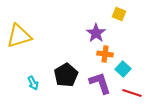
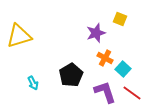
yellow square: moved 1 px right, 5 px down
purple star: rotated 18 degrees clockwise
orange cross: moved 4 px down; rotated 21 degrees clockwise
black pentagon: moved 5 px right
purple L-shape: moved 5 px right, 9 px down
red line: rotated 18 degrees clockwise
